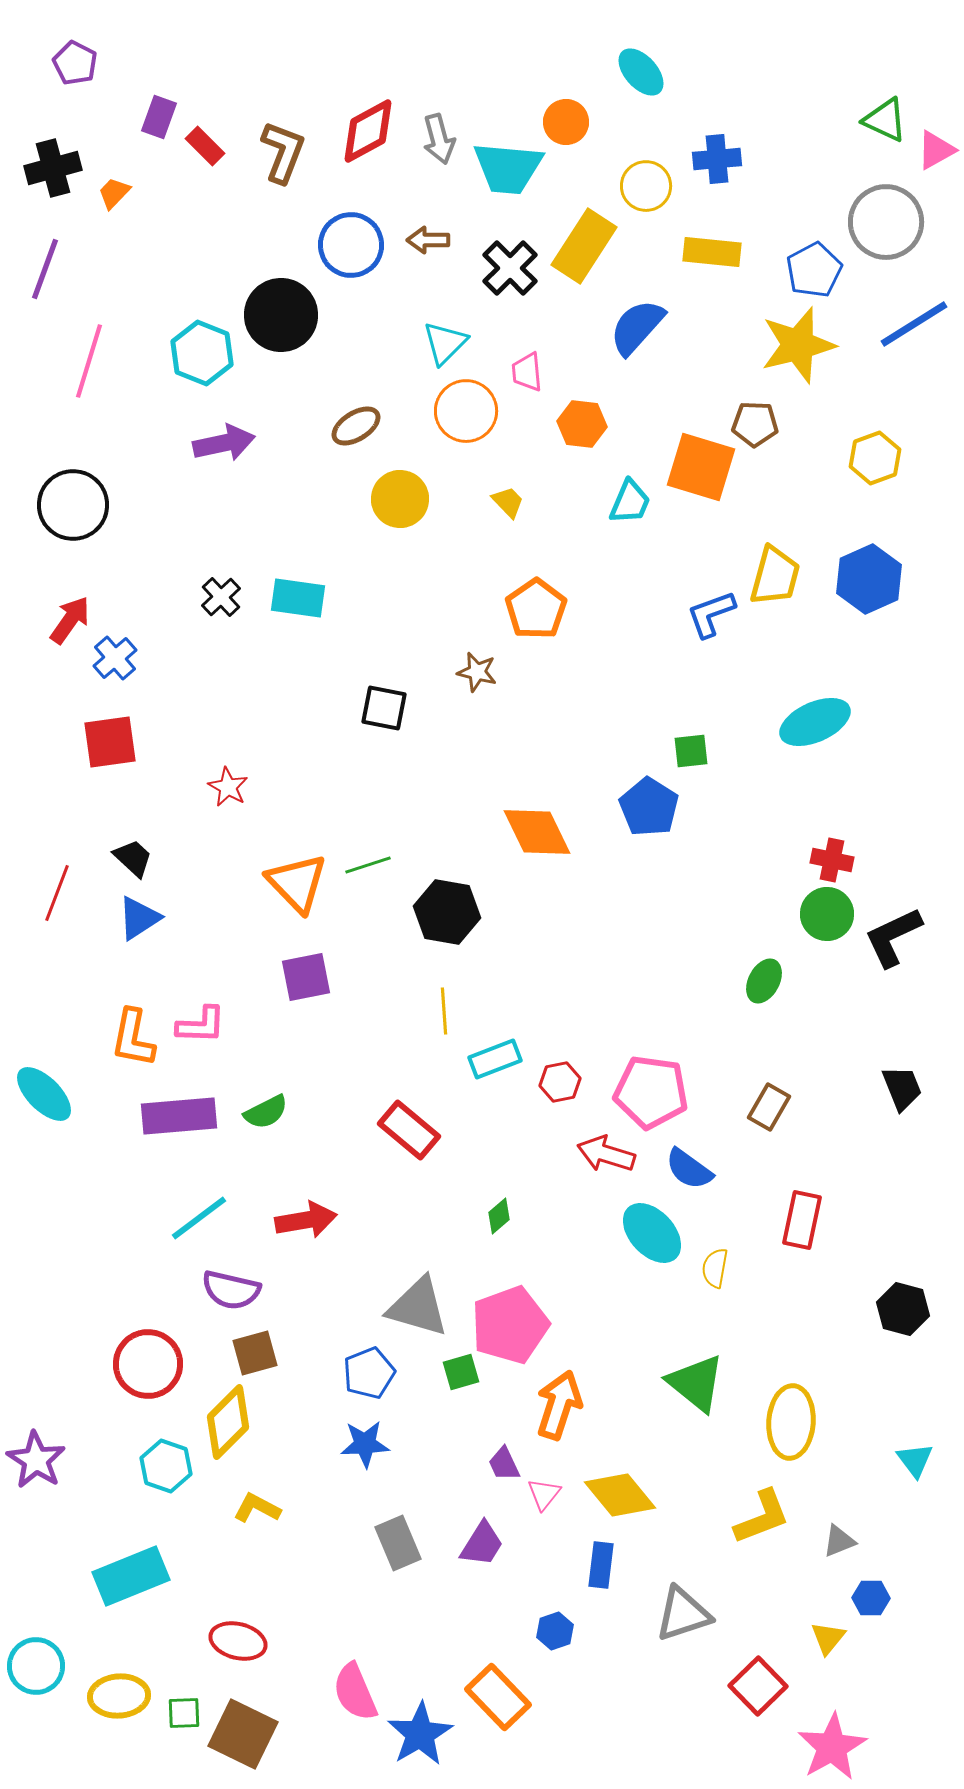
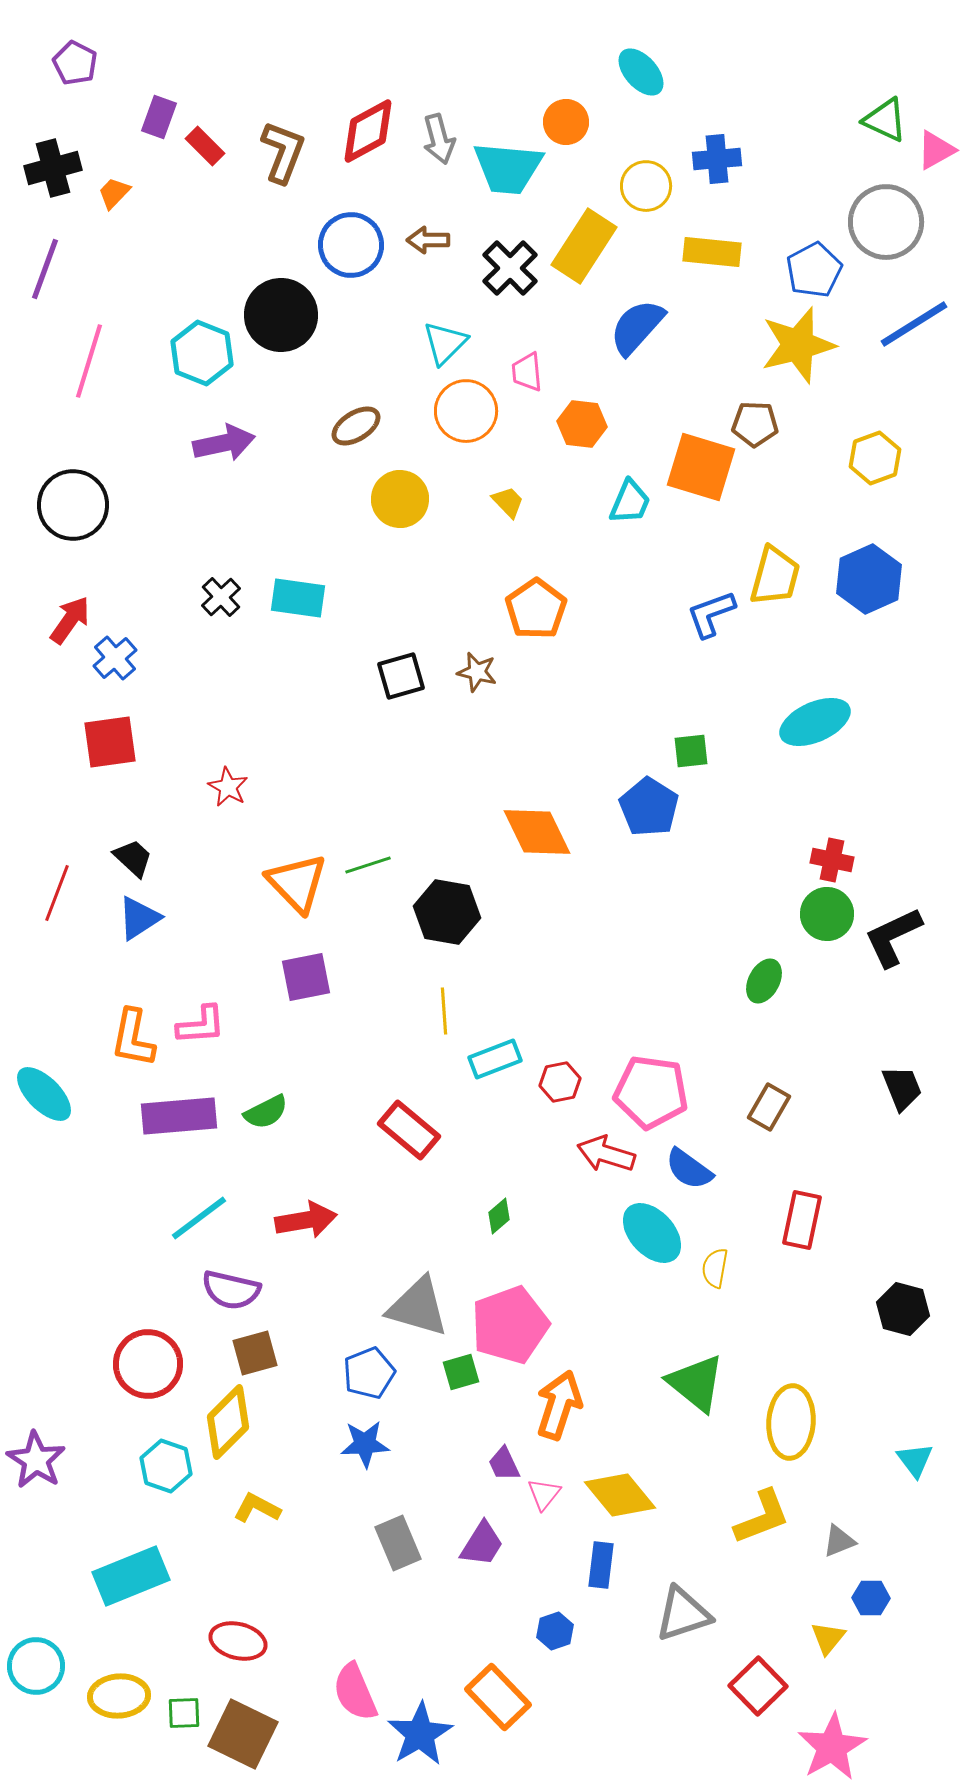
black square at (384, 708): moved 17 px right, 32 px up; rotated 27 degrees counterclockwise
pink L-shape at (201, 1025): rotated 6 degrees counterclockwise
